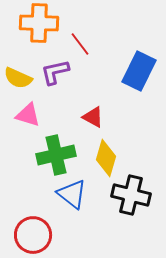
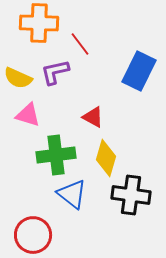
green cross: rotated 6 degrees clockwise
black cross: rotated 6 degrees counterclockwise
